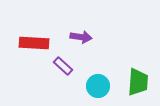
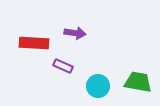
purple arrow: moved 6 px left, 4 px up
purple rectangle: rotated 18 degrees counterclockwise
green trapezoid: rotated 84 degrees counterclockwise
